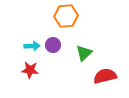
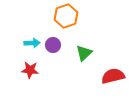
orange hexagon: rotated 15 degrees counterclockwise
cyan arrow: moved 3 px up
red semicircle: moved 8 px right
